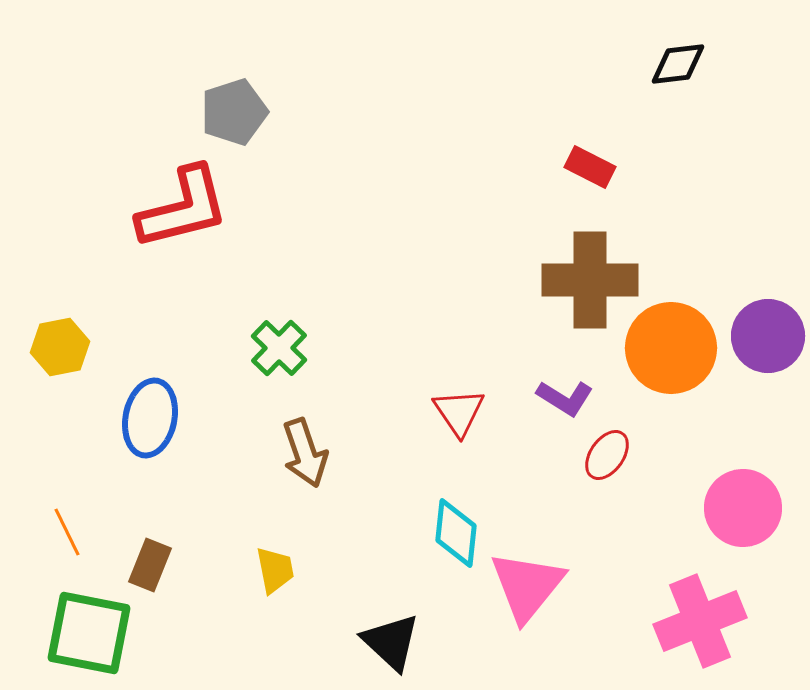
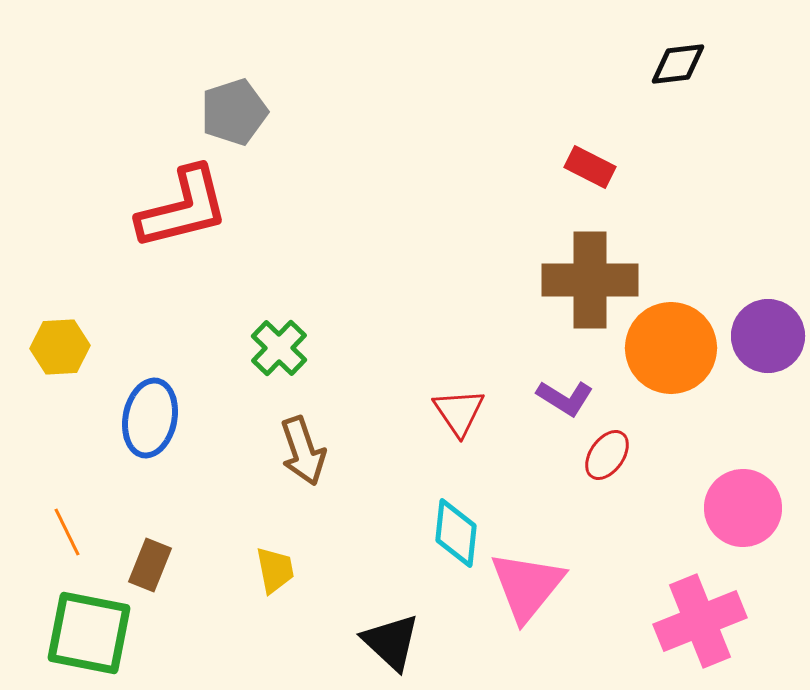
yellow hexagon: rotated 8 degrees clockwise
brown arrow: moved 2 px left, 2 px up
